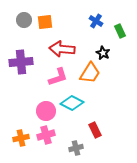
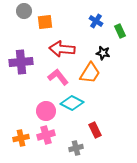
gray circle: moved 9 px up
black star: rotated 16 degrees counterclockwise
pink L-shape: rotated 110 degrees counterclockwise
